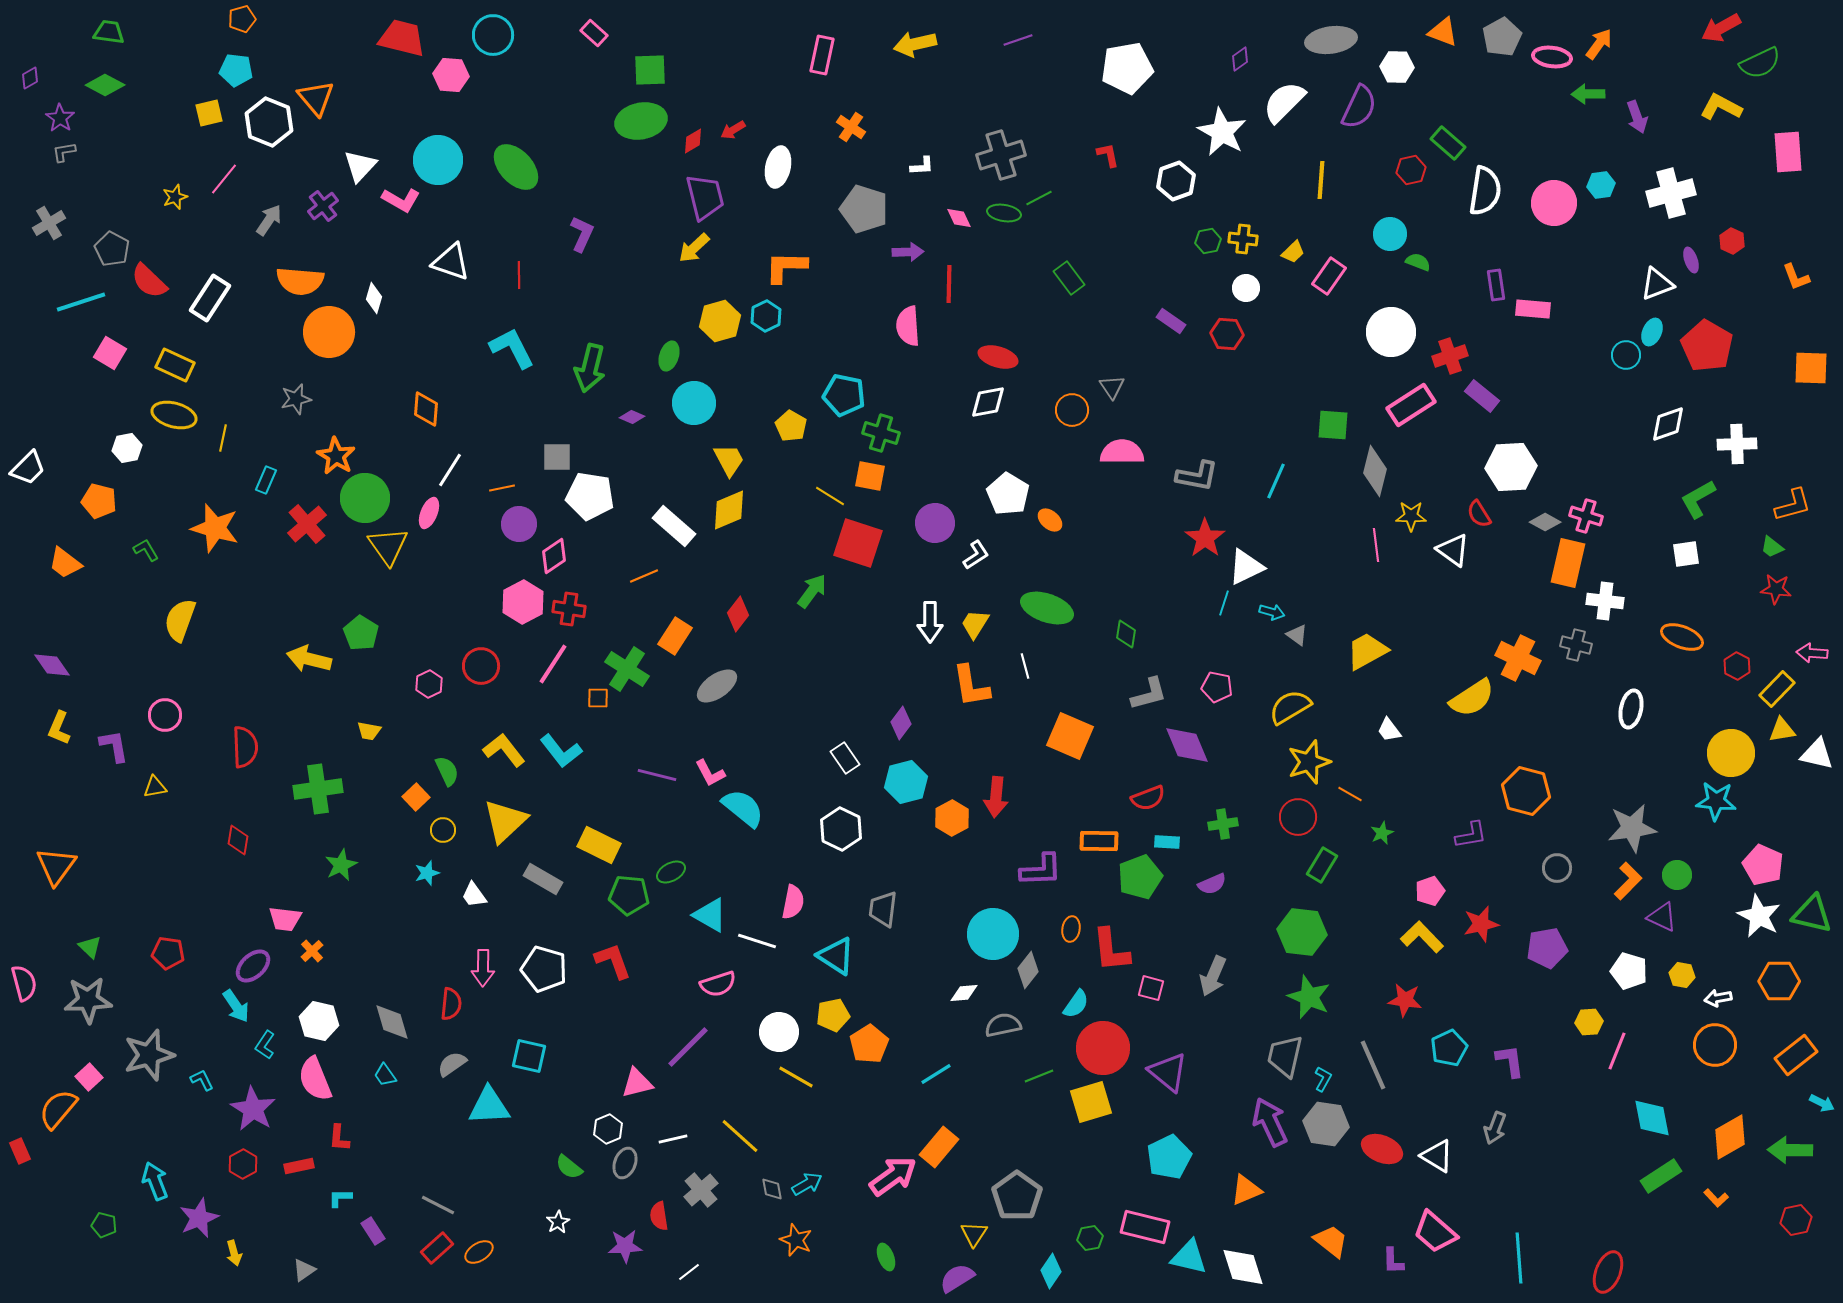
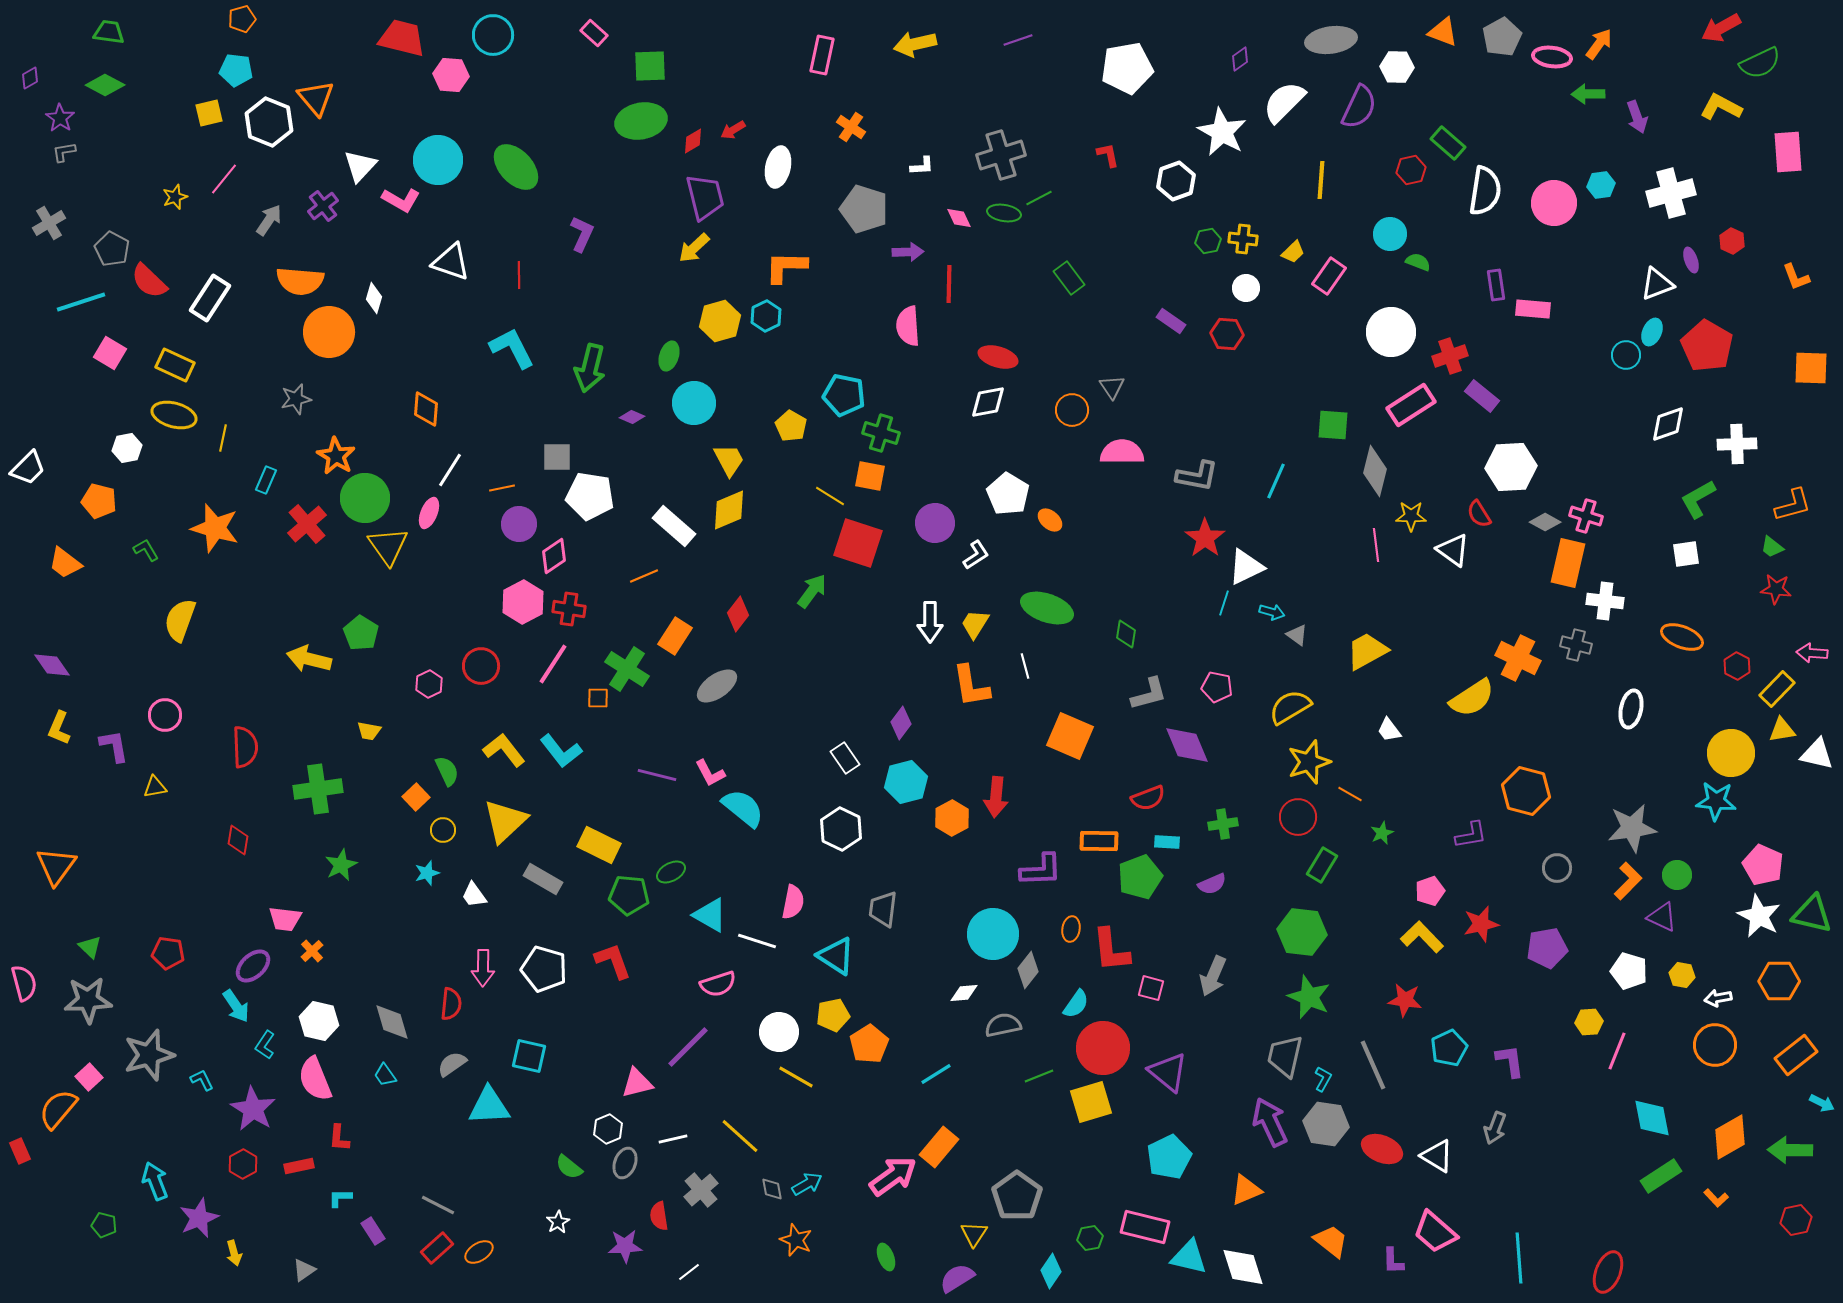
green square at (650, 70): moved 4 px up
